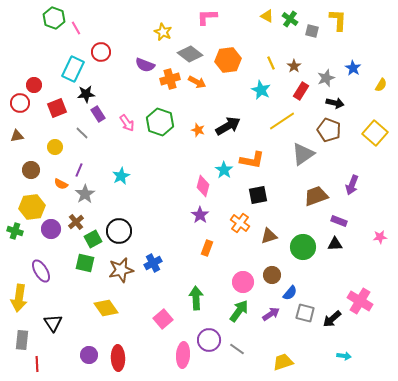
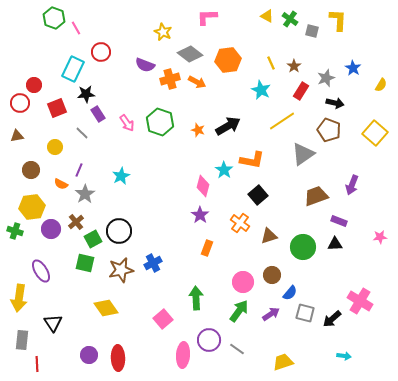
black square at (258, 195): rotated 30 degrees counterclockwise
